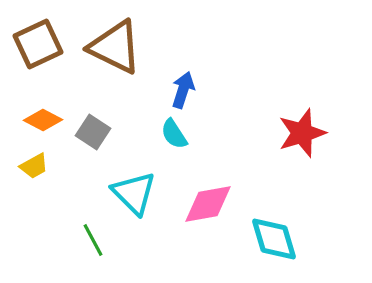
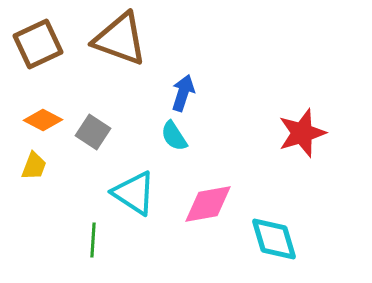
brown triangle: moved 5 px right, 8 px up; rotated 6 degrees counterclockwise
blue arrow: moved 3 px down
cyan semicircle: moved 2 px down
yellow trapezoid: rotated 40 degrees counterclockwise
cyan triangle: rotated 12 degrees counterclockwise
green line: rotated 32 degrees clockwise
